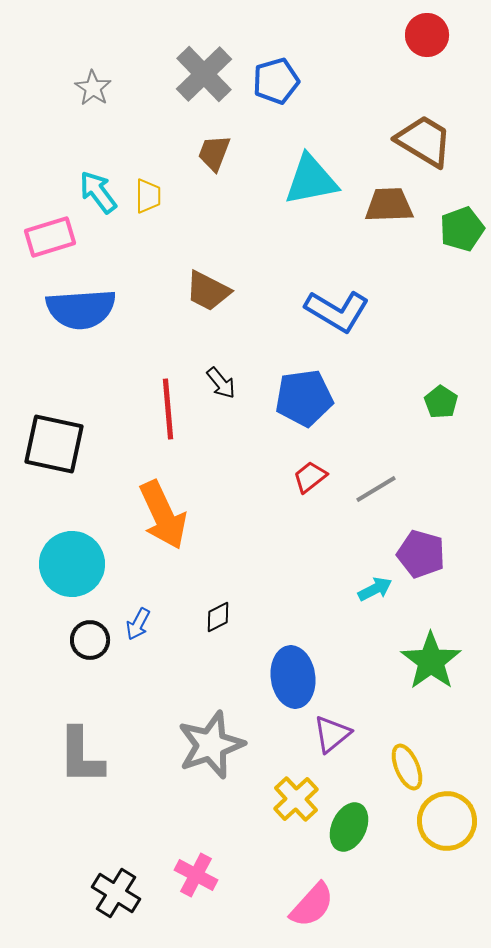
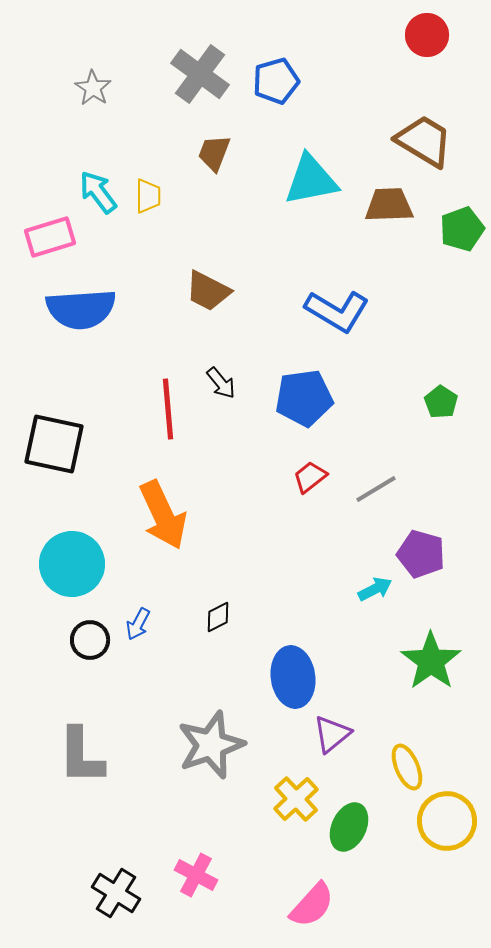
gray cross at (204, 74): moved 4 px left; rotated 10 degrees counterclockwise
